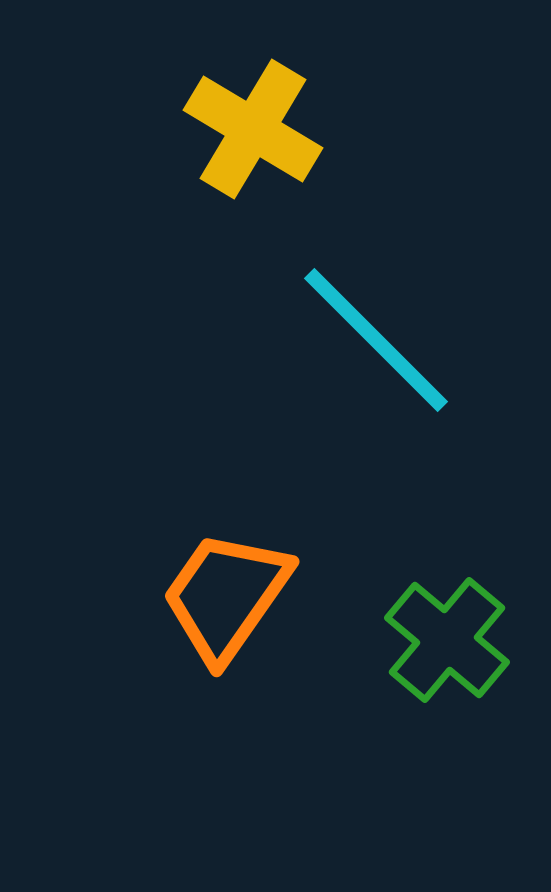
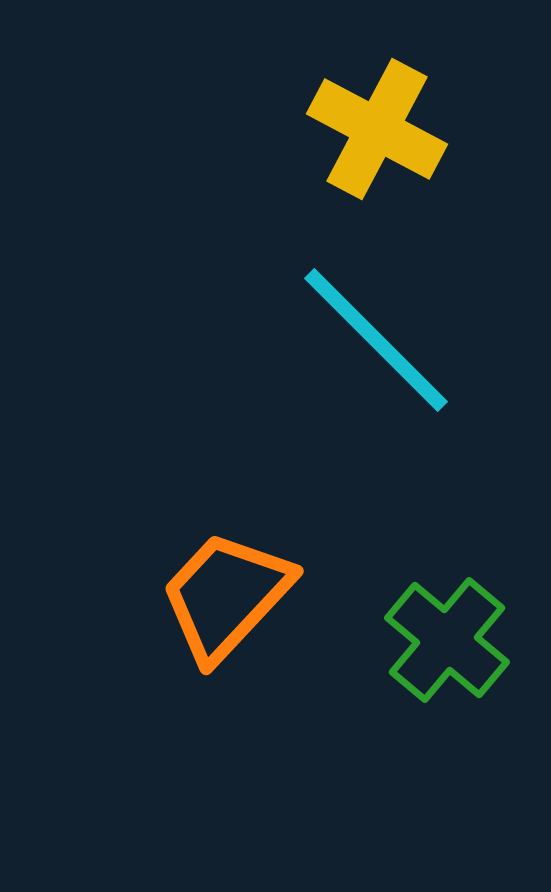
yellow cross: moved 124 px right; rotated 3 degrees counterclockwise
orange trapezoid: rotated 8 degrees clockwise
